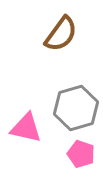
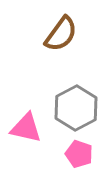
gray hexagon: rotated 12 degrees counterclockwise
pink pentagon: moved 2 px left
